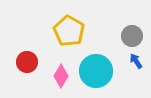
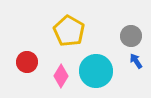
gray circle: moved 1 px left
